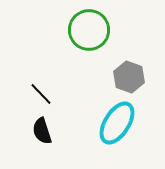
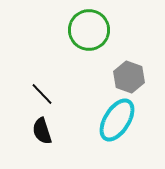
black line: moved 1 px right
cyan ellipse: moved 3 px up
